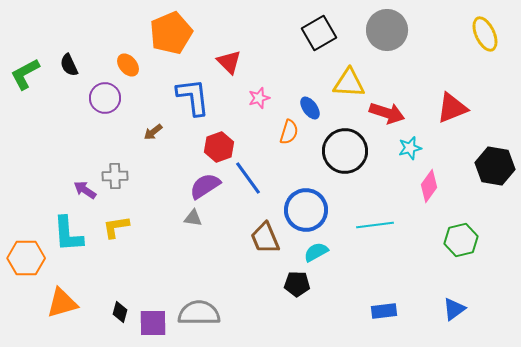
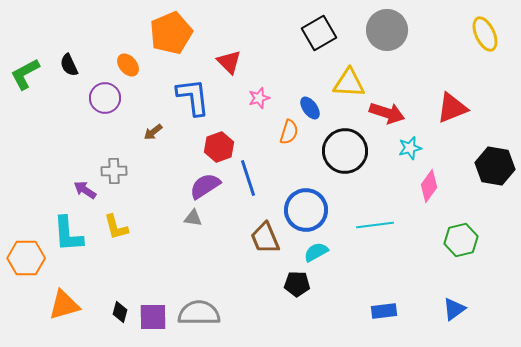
gray cross at (115, 176): moved 1 px left, 5 px up
blue line at (248, 178): rotated 18 degrees clockwise
yellow L-shape at (116, 227): rotated 96 degrees counterclockwise
orange triangle at (62, 303): moved 2 px right, 2 px down
purple square at (153, 323): moved 6 px up
